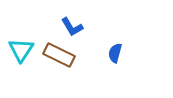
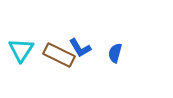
blue L-shape: moved 8 px right, 21 px down
